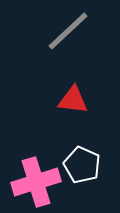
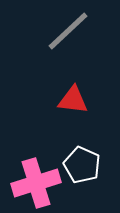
pink cross: moved 1 px down
